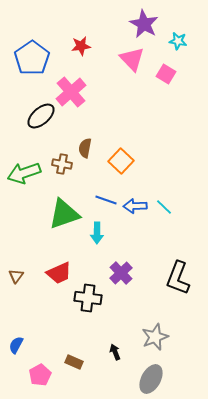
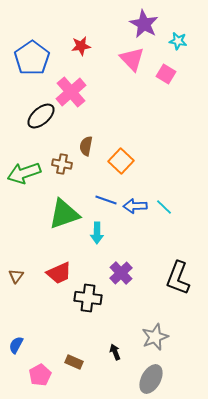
brown semicircle: moved 1 px right, 2 px up
